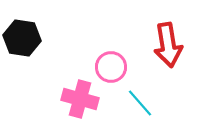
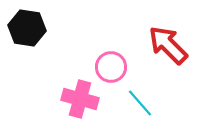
black hexagon: moved 5 px right, 10 px up
red arrow: rotated 144 degrees clockwise
